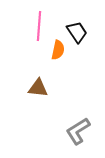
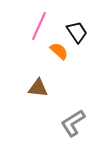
pink line: rotated 20 degrees clockwise
orange semicircle: moved 1 px right, 1 px down; rotated 60 degrees counterclockwise
gray L-shape: moved 5 px left, 8 px up
